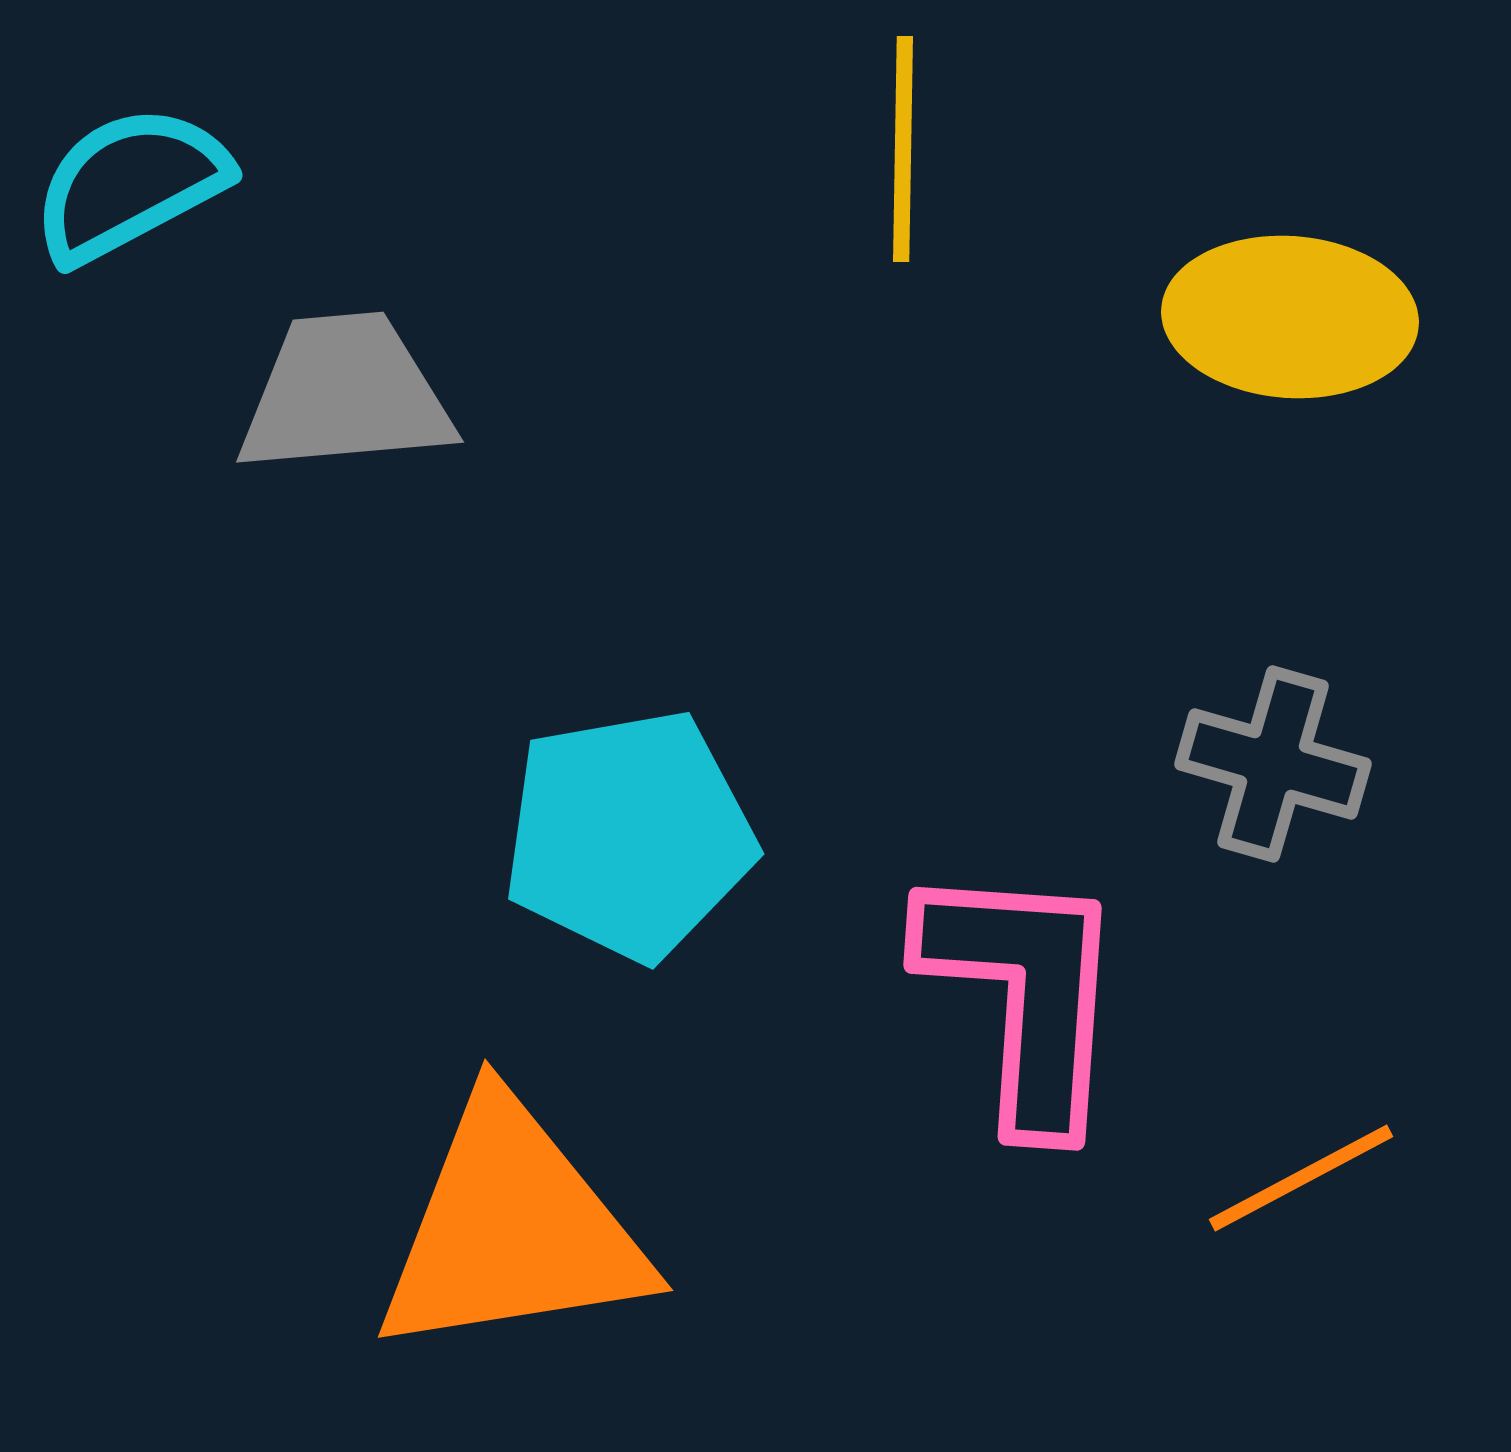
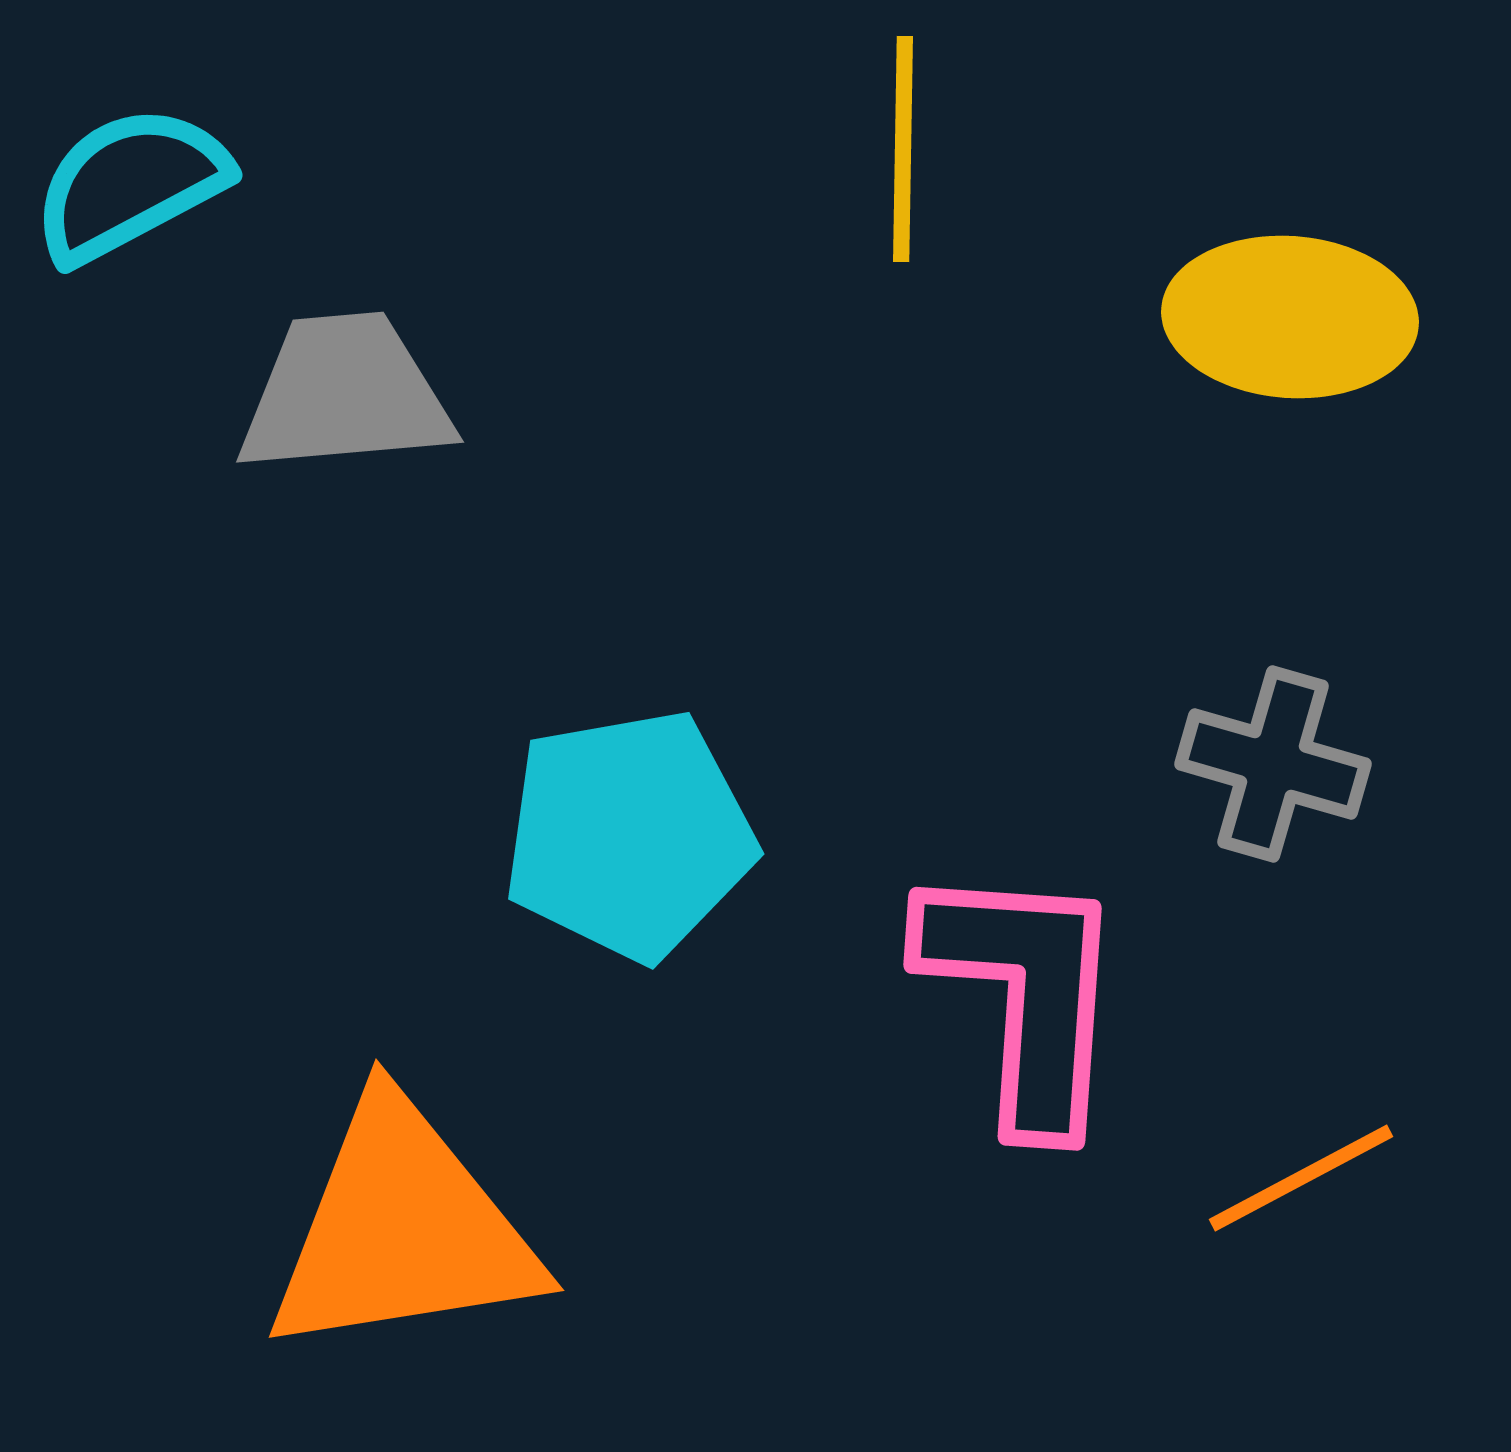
orange triangle: moved 109 px left
